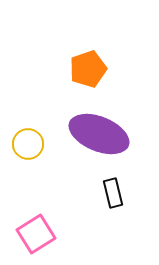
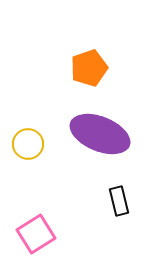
orange pentagon: moved 1 px right, 1 px up
purple ellipse: moved 1 px right
black rectangle: moved 6 px right, 8 px down
